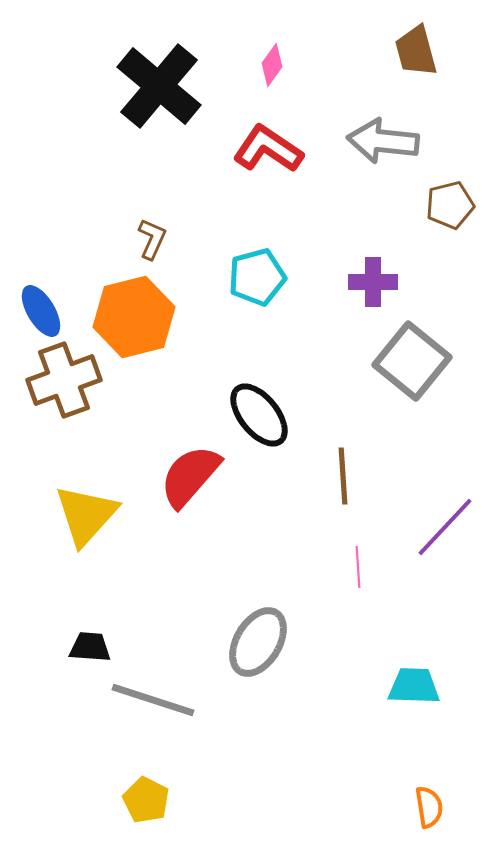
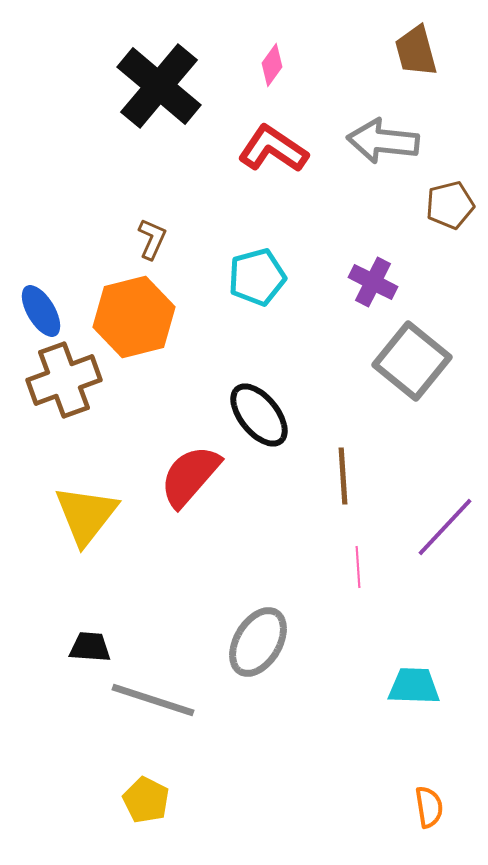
red L-shape: moved 5 px right
purple cross: rotated 27 degrees clockwise
yellow triangle: rotated 4 degrees counterclockwise
